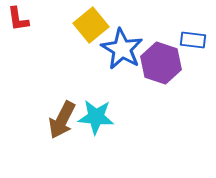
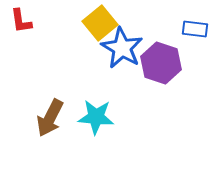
red L-shape: moved 3 px right, 2 px down
yellow square: moved 9 px right, 2 px up
blue rectangle: moved 2 px right, 11 px up
blue star: moved 1 px up
brown arrow: moved 12 px left, 2 px up
